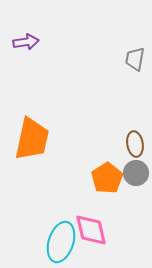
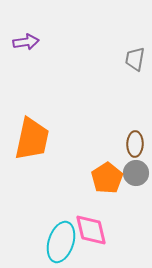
brown ellipse: rotated 10 degrees clockwise
